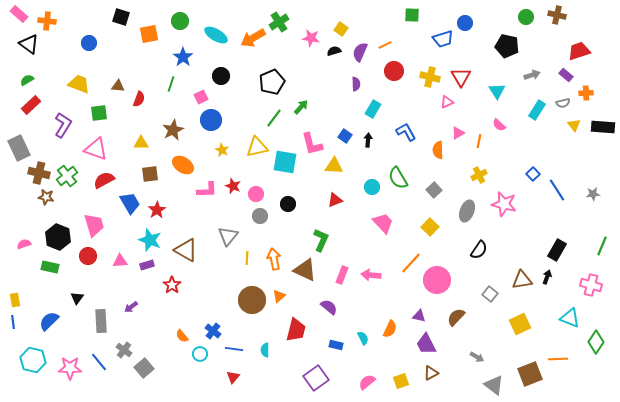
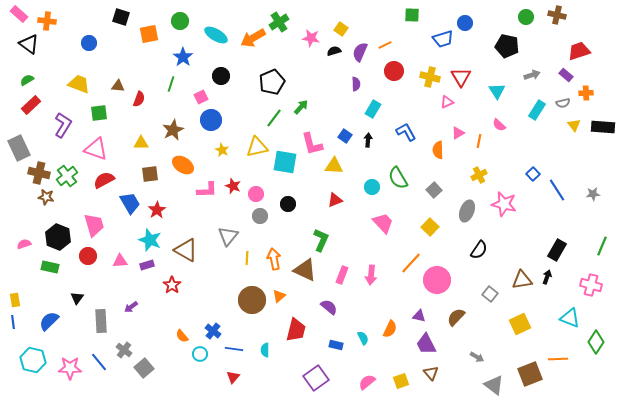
pink arrow at (371, 275): rotated 90 degrees counterclockwise
brown triangle at (431, 373): rotated 42 degrees counterclockwise
